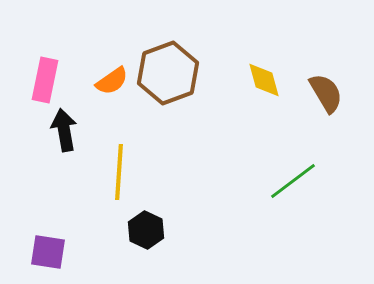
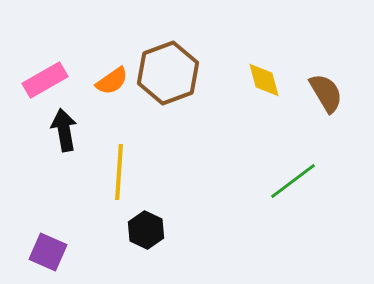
pink rectangle: rotated 48 degrees clockwise
purple square: rotated 15 degrees clockwise
